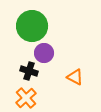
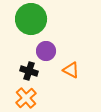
green circle: moved 1 px left, 7 px up
purple circle: moved 2 px right, 2 px up
orange triangle: moved 4 px left, 7 px up
